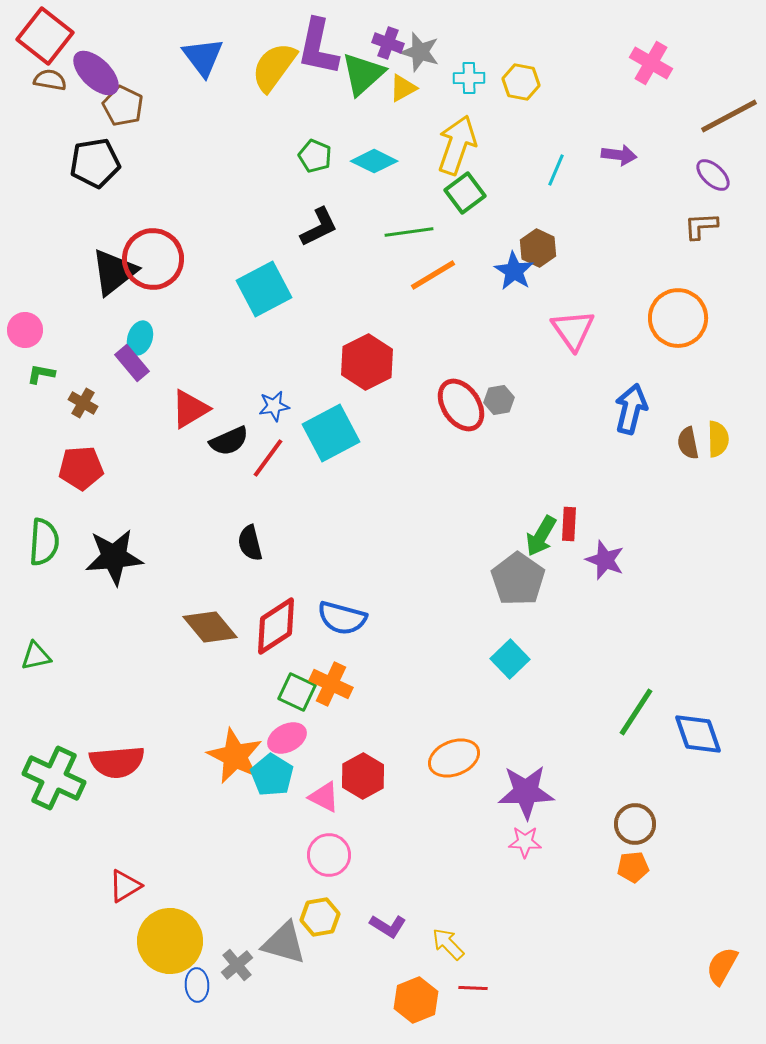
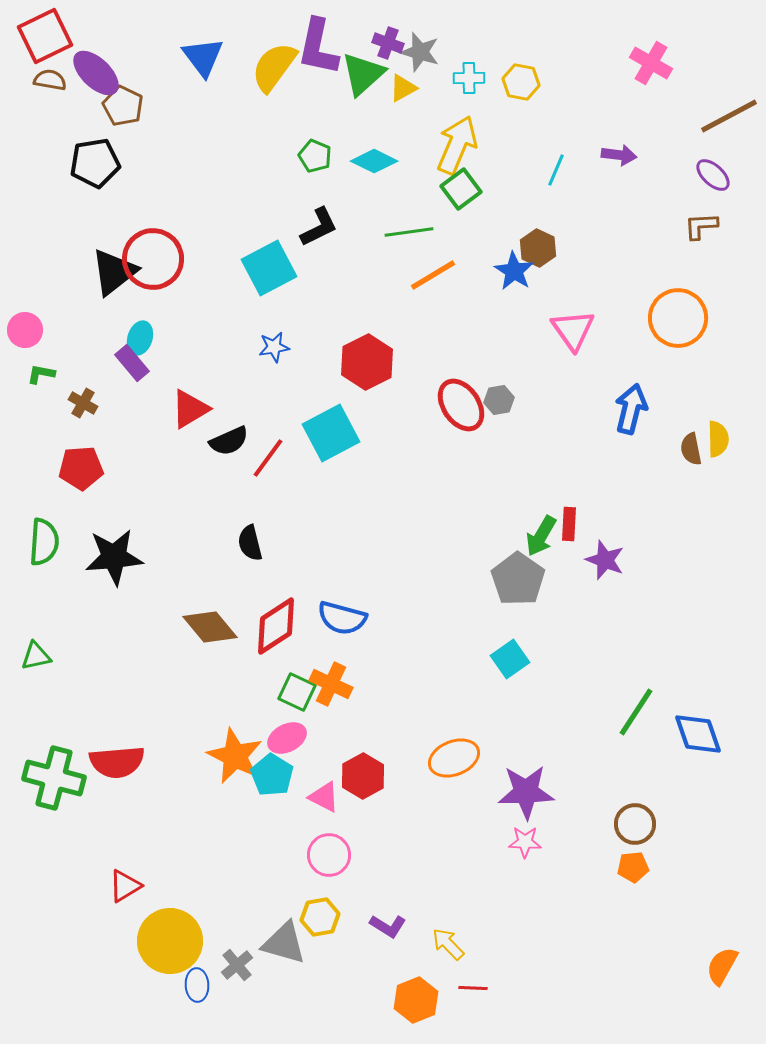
red square at (45, 36): rotated 26 degrees clockwise
yellow arrow at (457, 145): rotated 4 degrees clockwise
green square at (465, 193): moved 4 px left, 4 px up
cyan square at (264, 289): moved 5 px right, 21 px up
blue star at (274, 406): moved 59 px up
brown semicircle at (688, 443): moved 3 px right, 6 px down
cyan square at (510, 659): rotated 9 degrees clockwise
green cross at (54, 778): rotated 10 degrees counterclockwise
